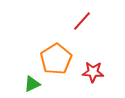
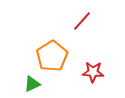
orange pentagon: moved 4 px left, 3 px up
